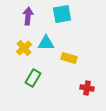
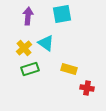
cyan triangle: rotated 36 degrees clockwise
yellow rectangle: moved 11 px down
green rectangle: moved 3 px left, 9 px up; rotated 42 degrees clockwise
